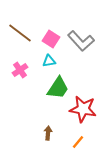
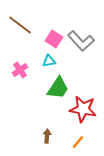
brown line: moved 8 px up
pink square: moved 3 px right
brown arrow: moved 1 px left, 3 px down
